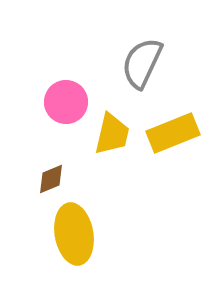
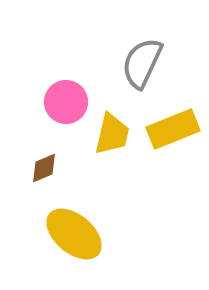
yellow rectangle: moved 4 px up
brown diamond: moved 7 px left, 11 px up
yellow ellipse: rotated 40 degrees counterclockwise
